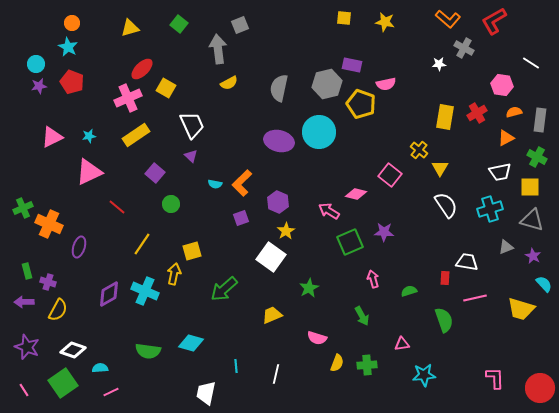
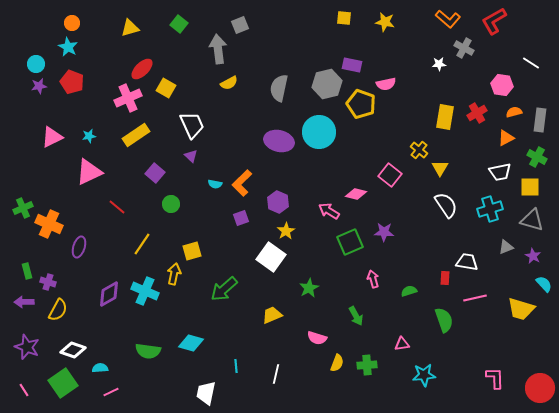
green arrow at (362, 316): moved 6 px left
